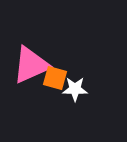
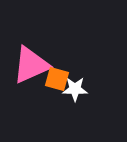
orange square: moved 2 px right, 1 px down
